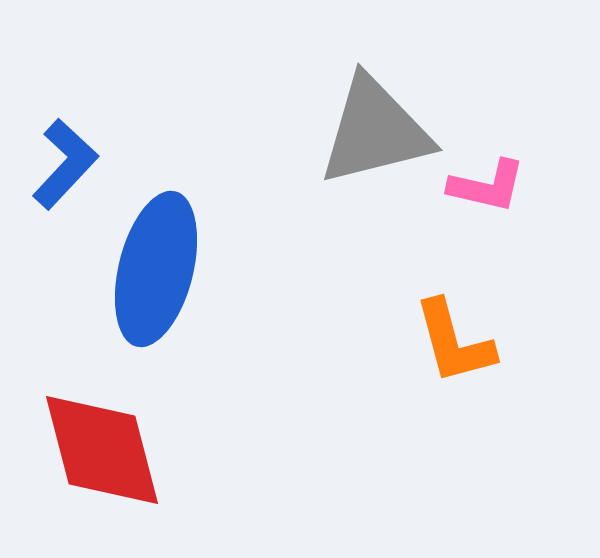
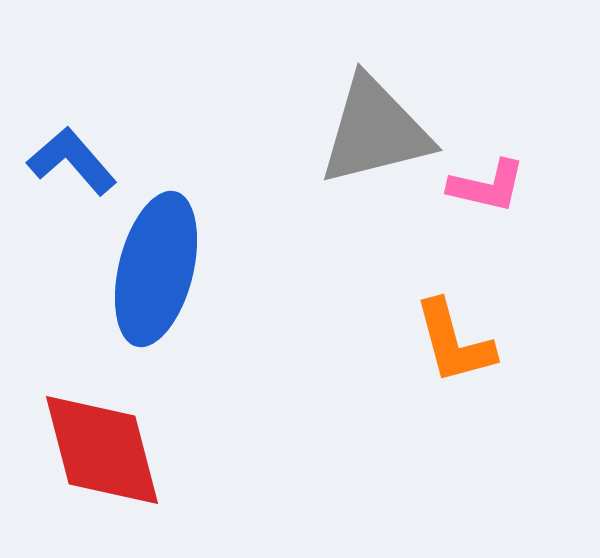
blue L-shape: moved 7 px right, 3 px up; rotated 84 degrees counterclockwise
